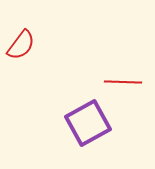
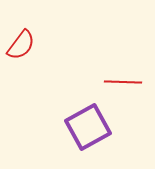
purple square: moved 4 px down
